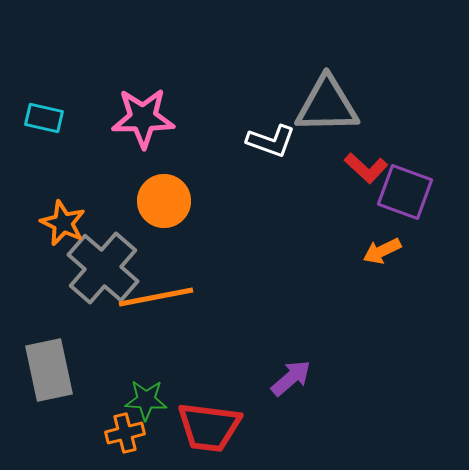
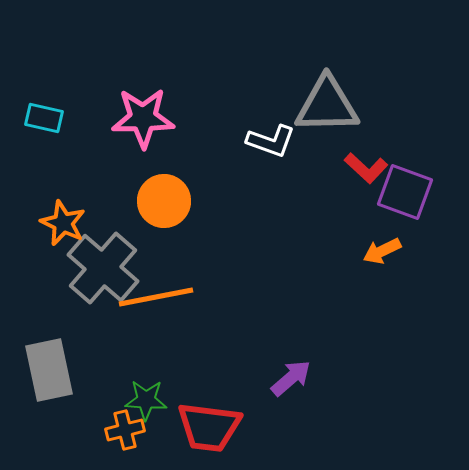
orange cross: moved 3 px up
